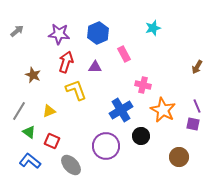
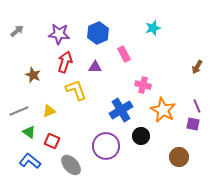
red arrow: moved 1 px left
gray line: rotated 36 degrees clockwise
